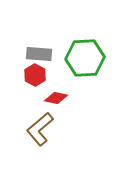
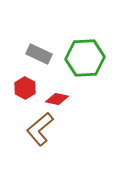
gray rectangle: rotated 20 degrees clockwise
red hexagon: moved 10 px left, 13 px down
red diamond: moved 1 px right, 1 px down
